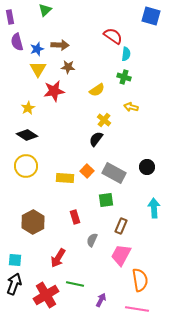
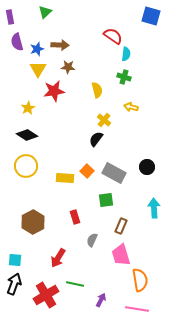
green triangle: moved 2 px down
yellow semicircle: rotated 70 degrees counterclockwise
pink trapezoid: rotated 45 degrees counterclockwise
